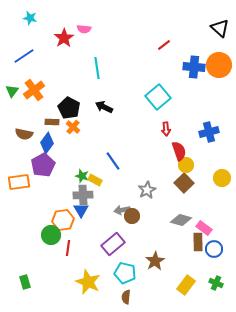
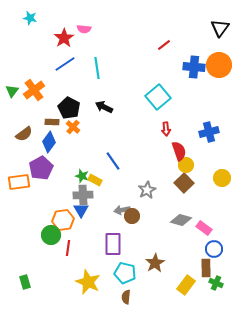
black triangle at (220, 28): rotated 24 degrees clockwise
blue line at (24, 56): moved 41 px right, 8 px down
brown semicircle at (24, 134): rotated 48 degrees counterclockwise
blue diamond at (47, 143): moved 2 px right, 1 px up
purple pentagon at (43, 165): moved 2 px left, 3 px down
brown rectangle at (198, 242): moved 8 px right, 26 px down
purple rectangle at (113, 244): rotated 50 degrees counterclockwise
brown star at (155, 261): moved 2 px down
